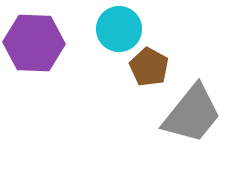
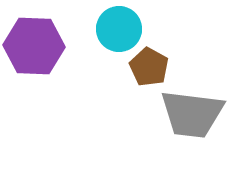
purple hexagon: moved 3 px down
gray trapezoid: rotated 58 degrees clockwise
